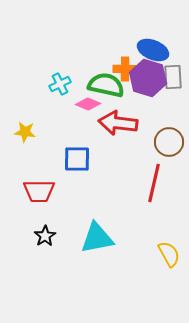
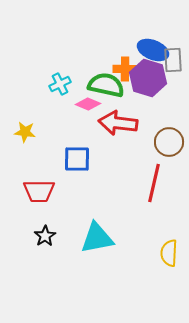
gray rectangle: moved 17 px up
yellow semicircle: moved 1 px up; rotated 148 degrees counterclockwise
